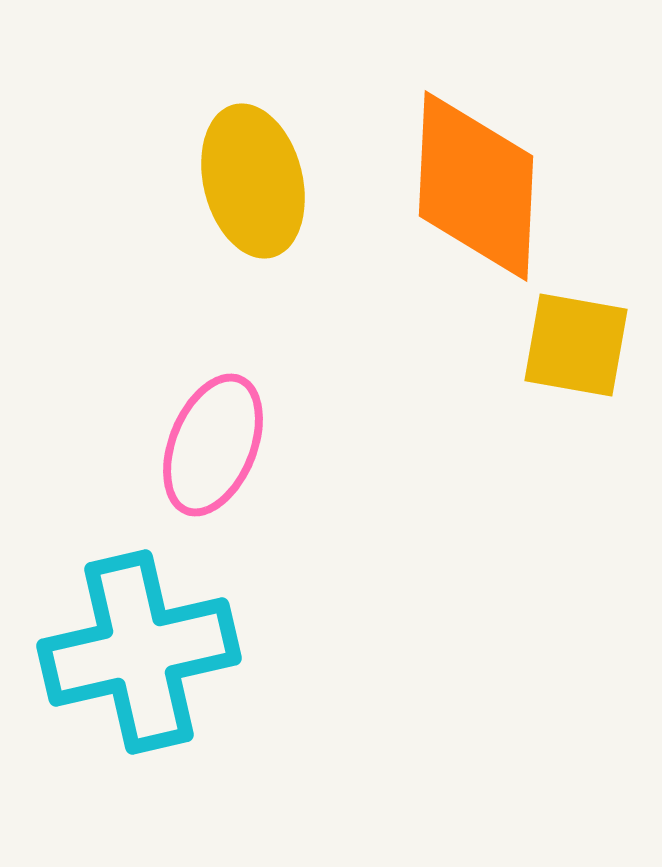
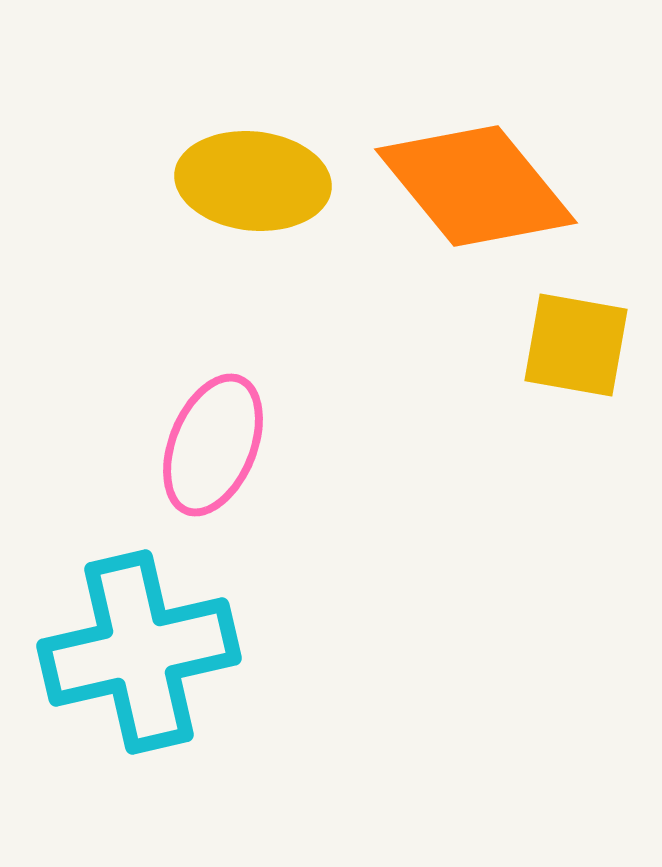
yellow ellipse: rotated 70 degrees counterclockwise
orange diamond: rotated 42 degrees counterclockwise
